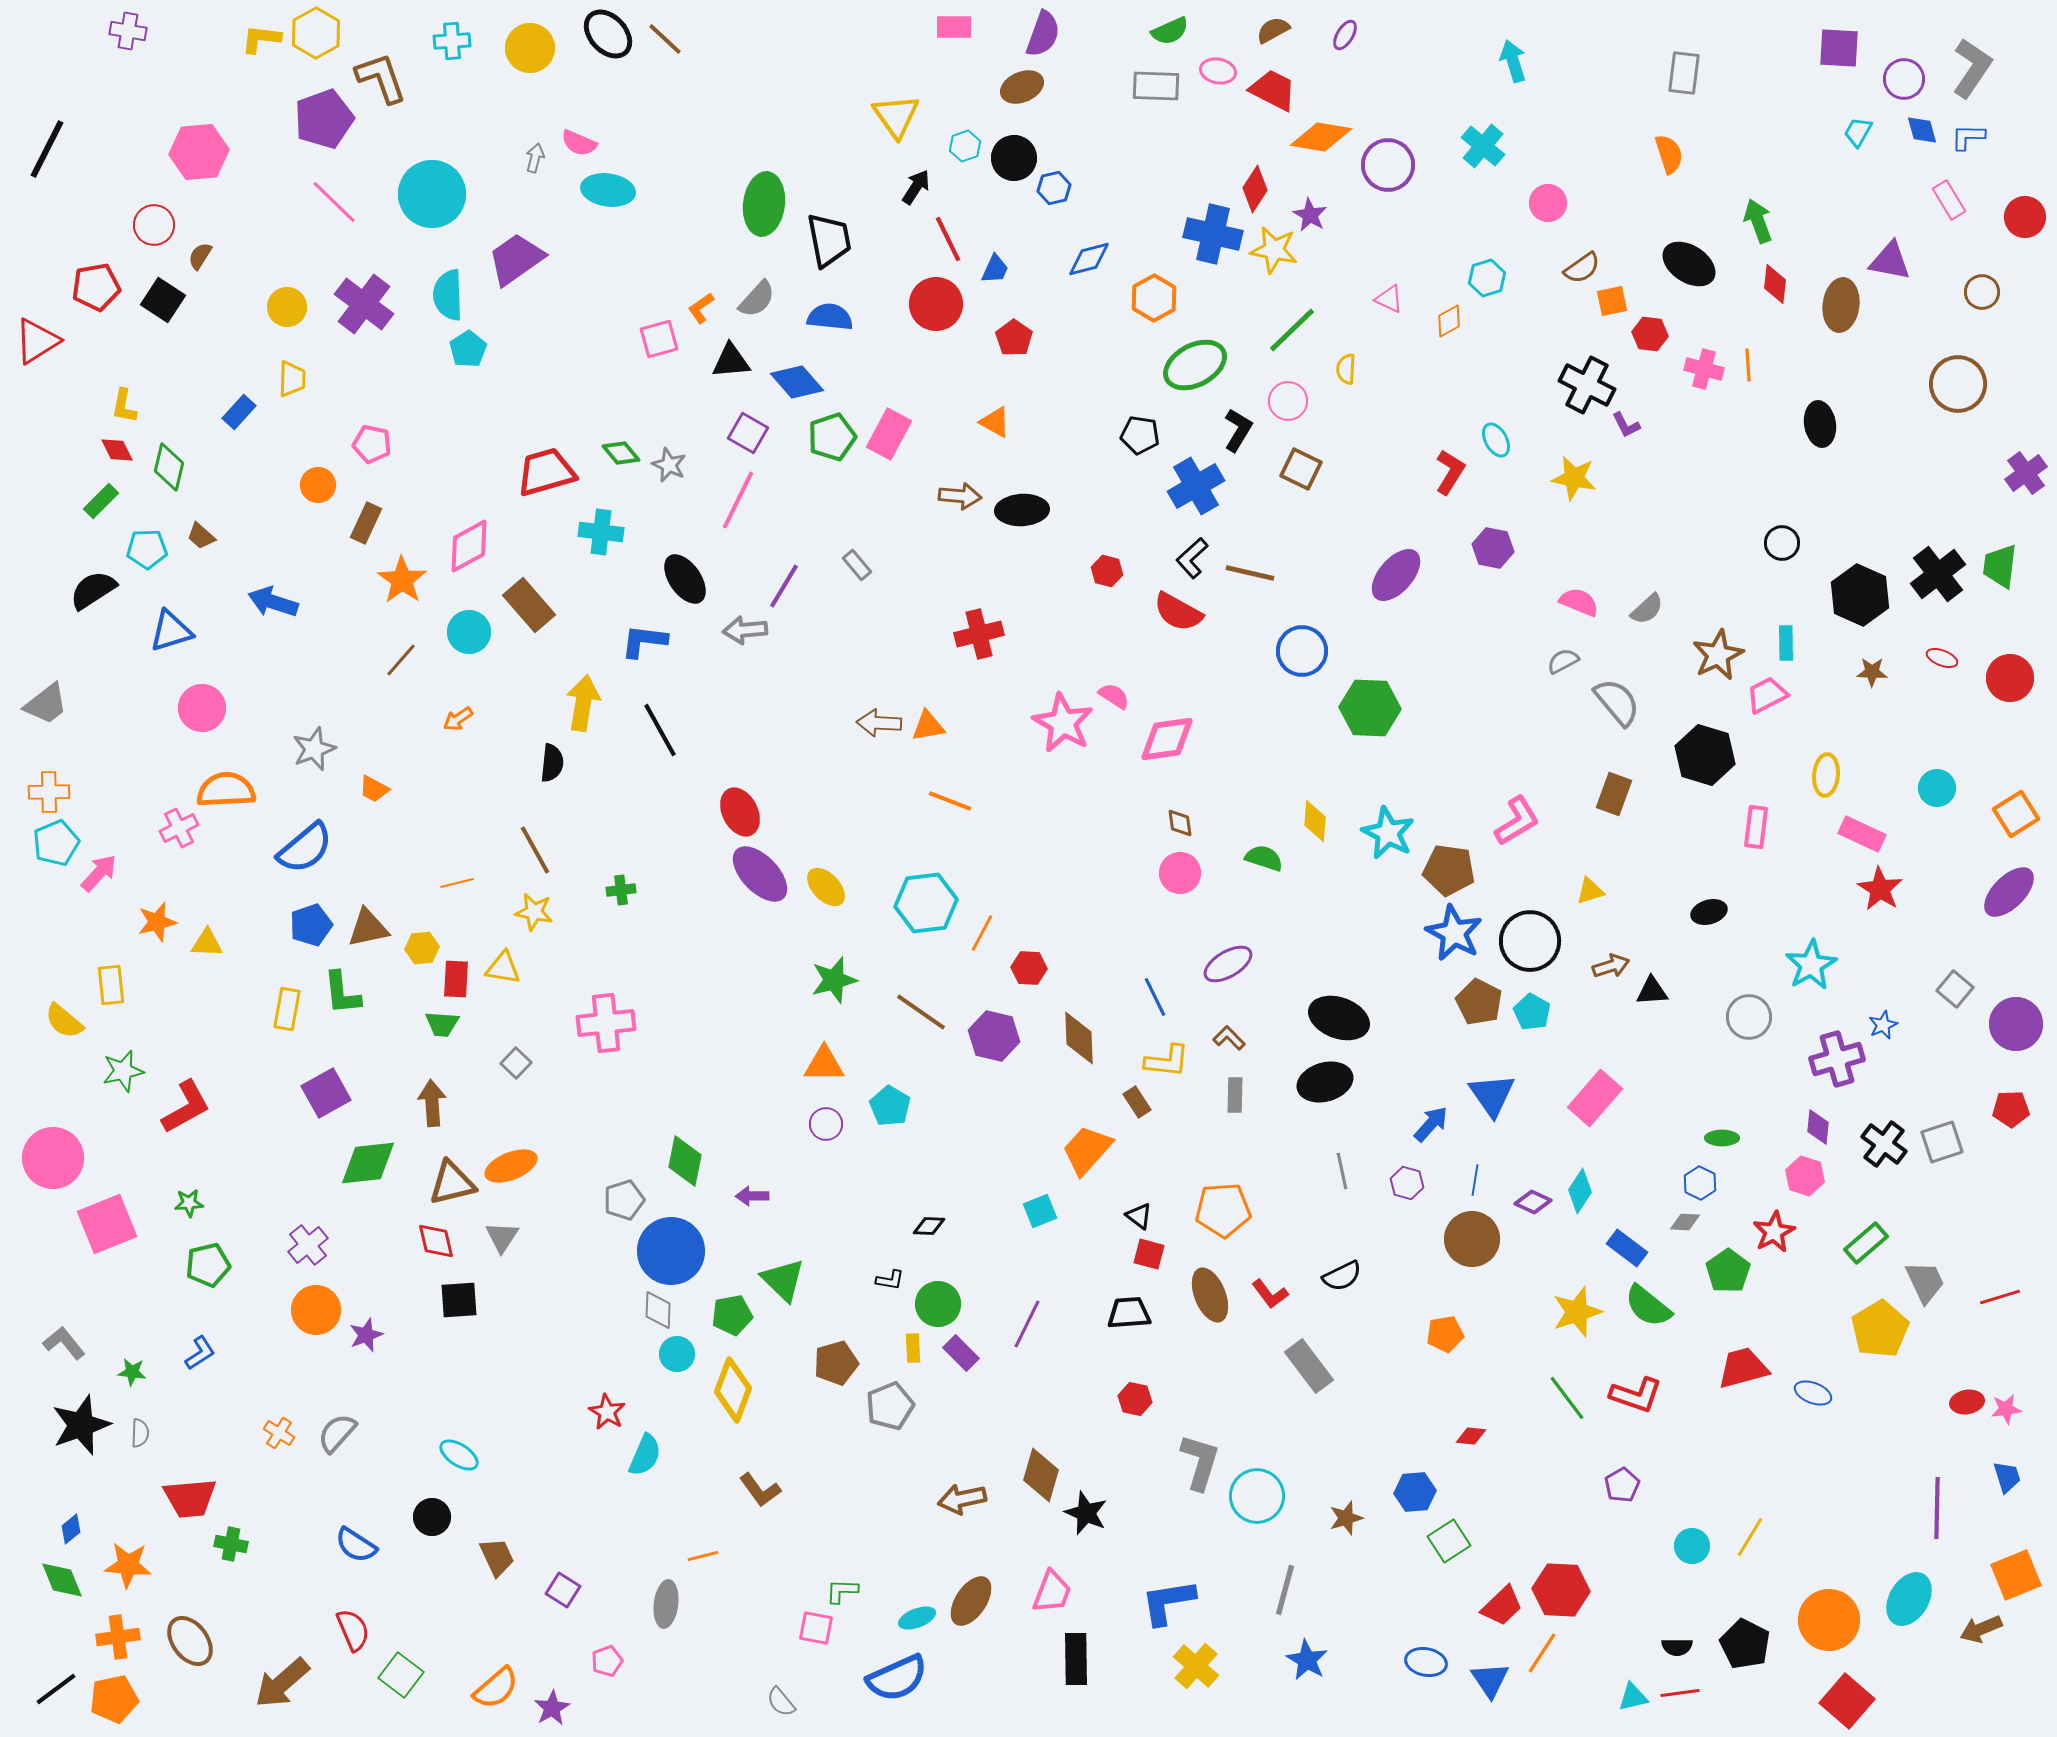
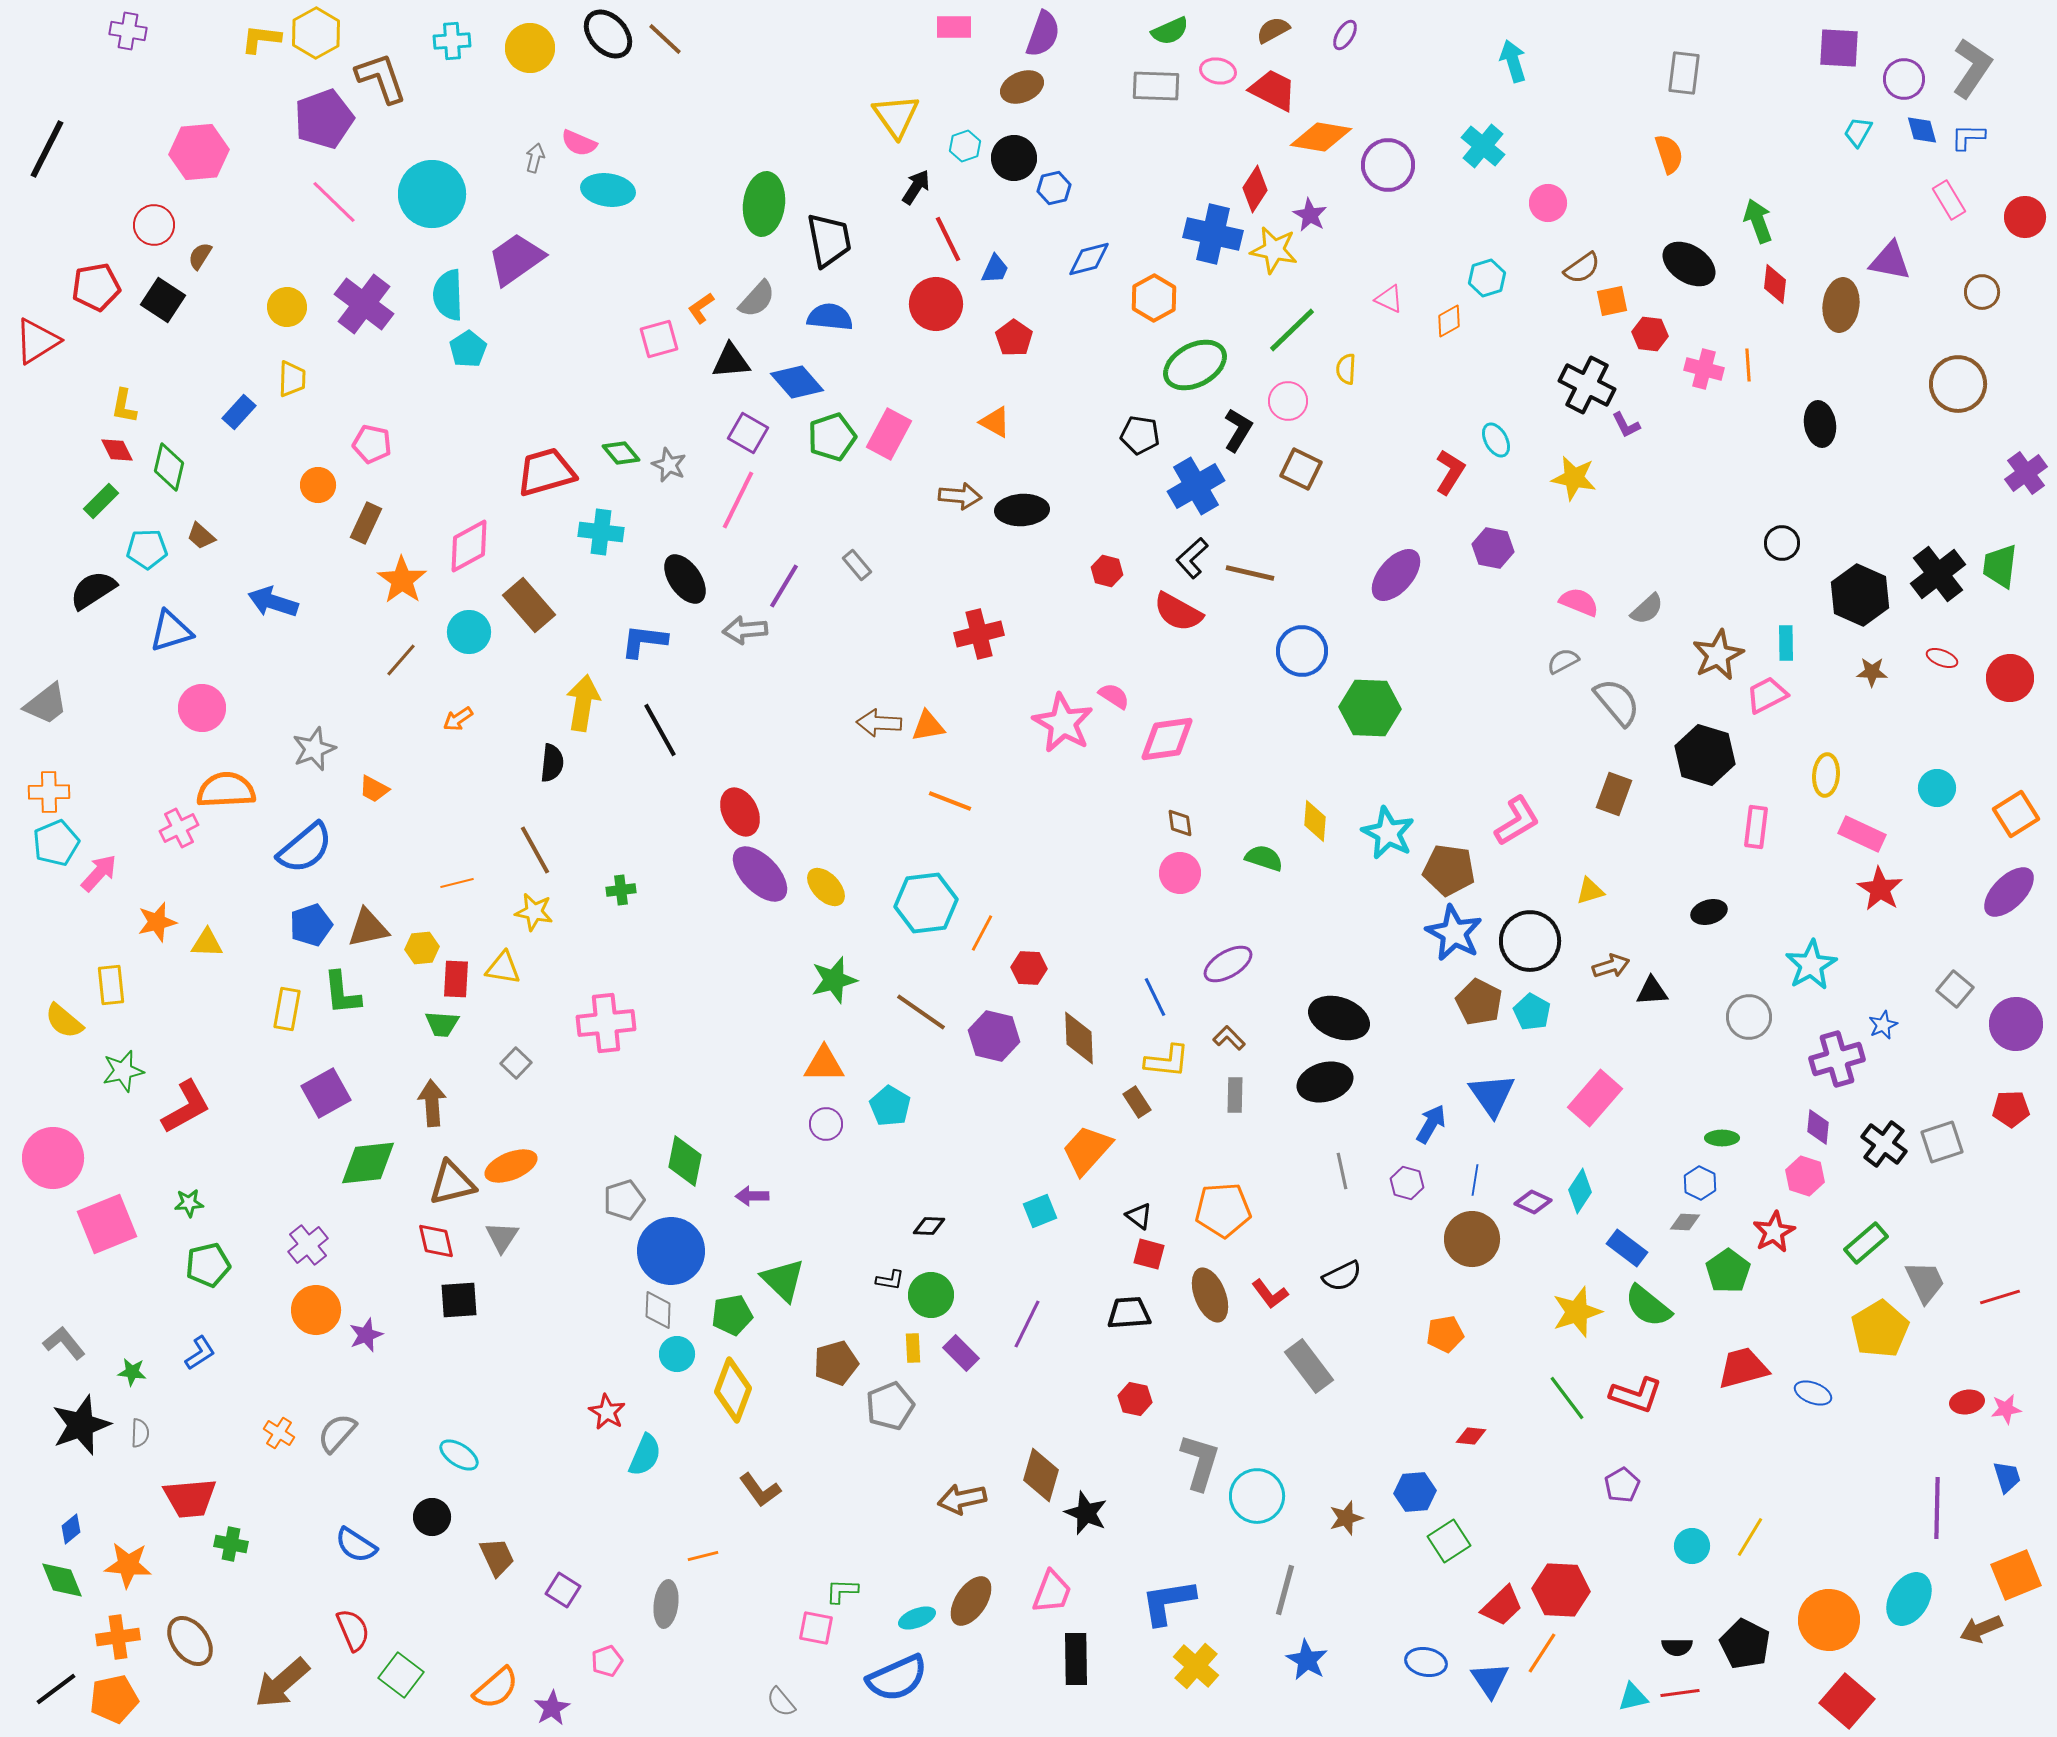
blue arrow at (1431, 1124): rotated 12 degrees counterclockwise
green circle at (938, 1304): moved 7 px left, 9 px up
